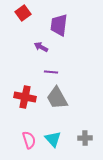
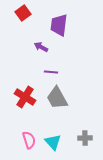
red cross: rotated 20 degrees clockwise
cyan triangle: moved 3 px down
